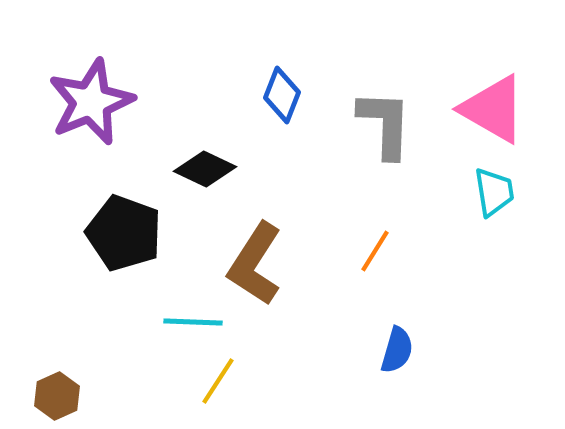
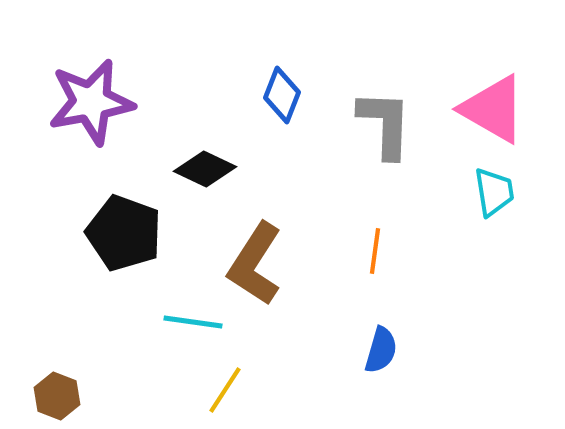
purple star: rotated 12 degrees clockwise
orange line: rotated 24 degrees counterclockwise
cyan line: rotated 6 degrees clockwise
blue semicircle: moved 16 px left
yellow line: moved 7 px right, 9 px down
brown hexagon: rotated 15 degrees counterclockwise
